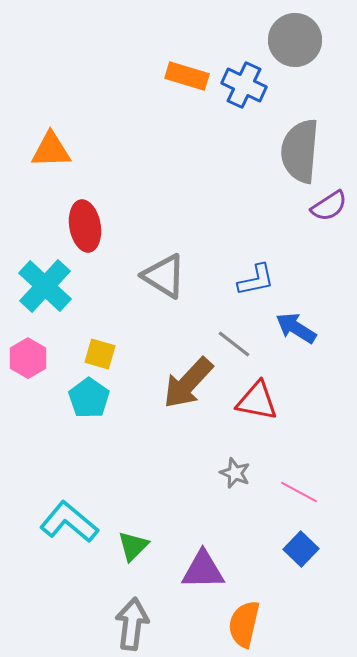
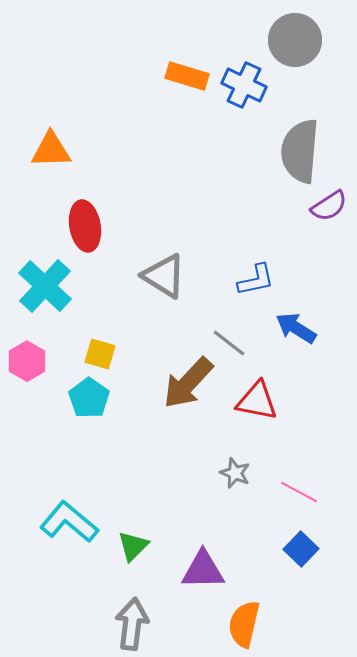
gray line: moved 5 px left, 1 px up
pink hexagon: moved 1 px left, 3 px down
